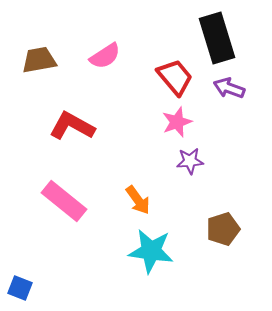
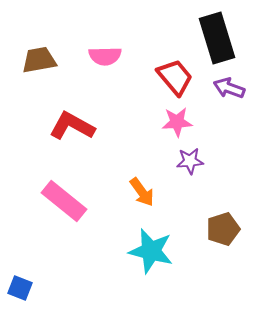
pink semicircle: rotated 32 degrees clockwise
pink star: rotated 16 degrees clockwise
orange arrow: moved 4 px right, 8 px up
cyan star: rotated 6 degrees clockwise
